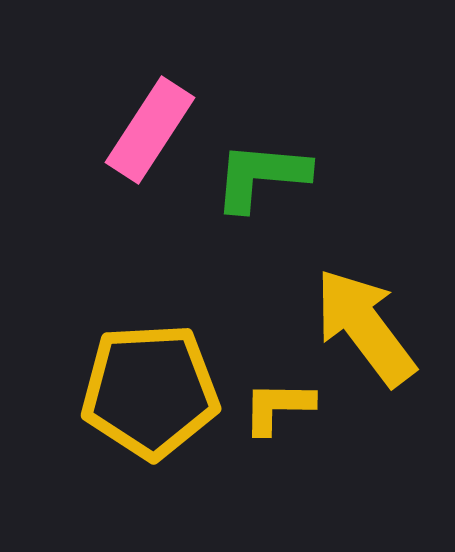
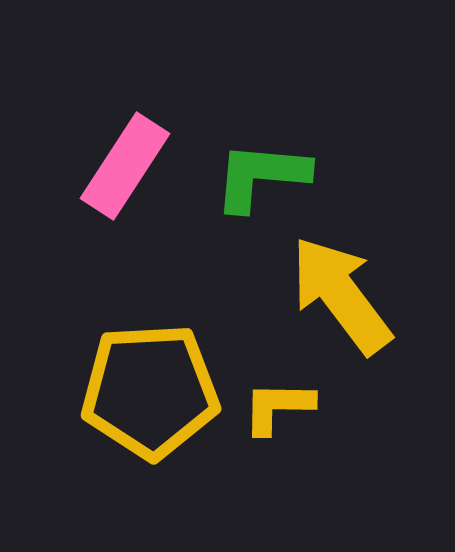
pink rectangle: moved 25 px left, 36 px down
yellow arrow: moved 24 px left, 32 px up
